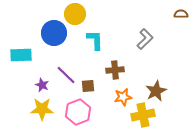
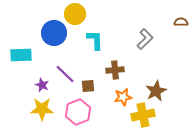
brown semicircle: moved 8 px down
purple line: moved 1 px left, 1 px up
